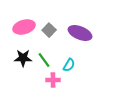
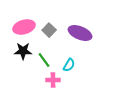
black star: moved 7 px up
